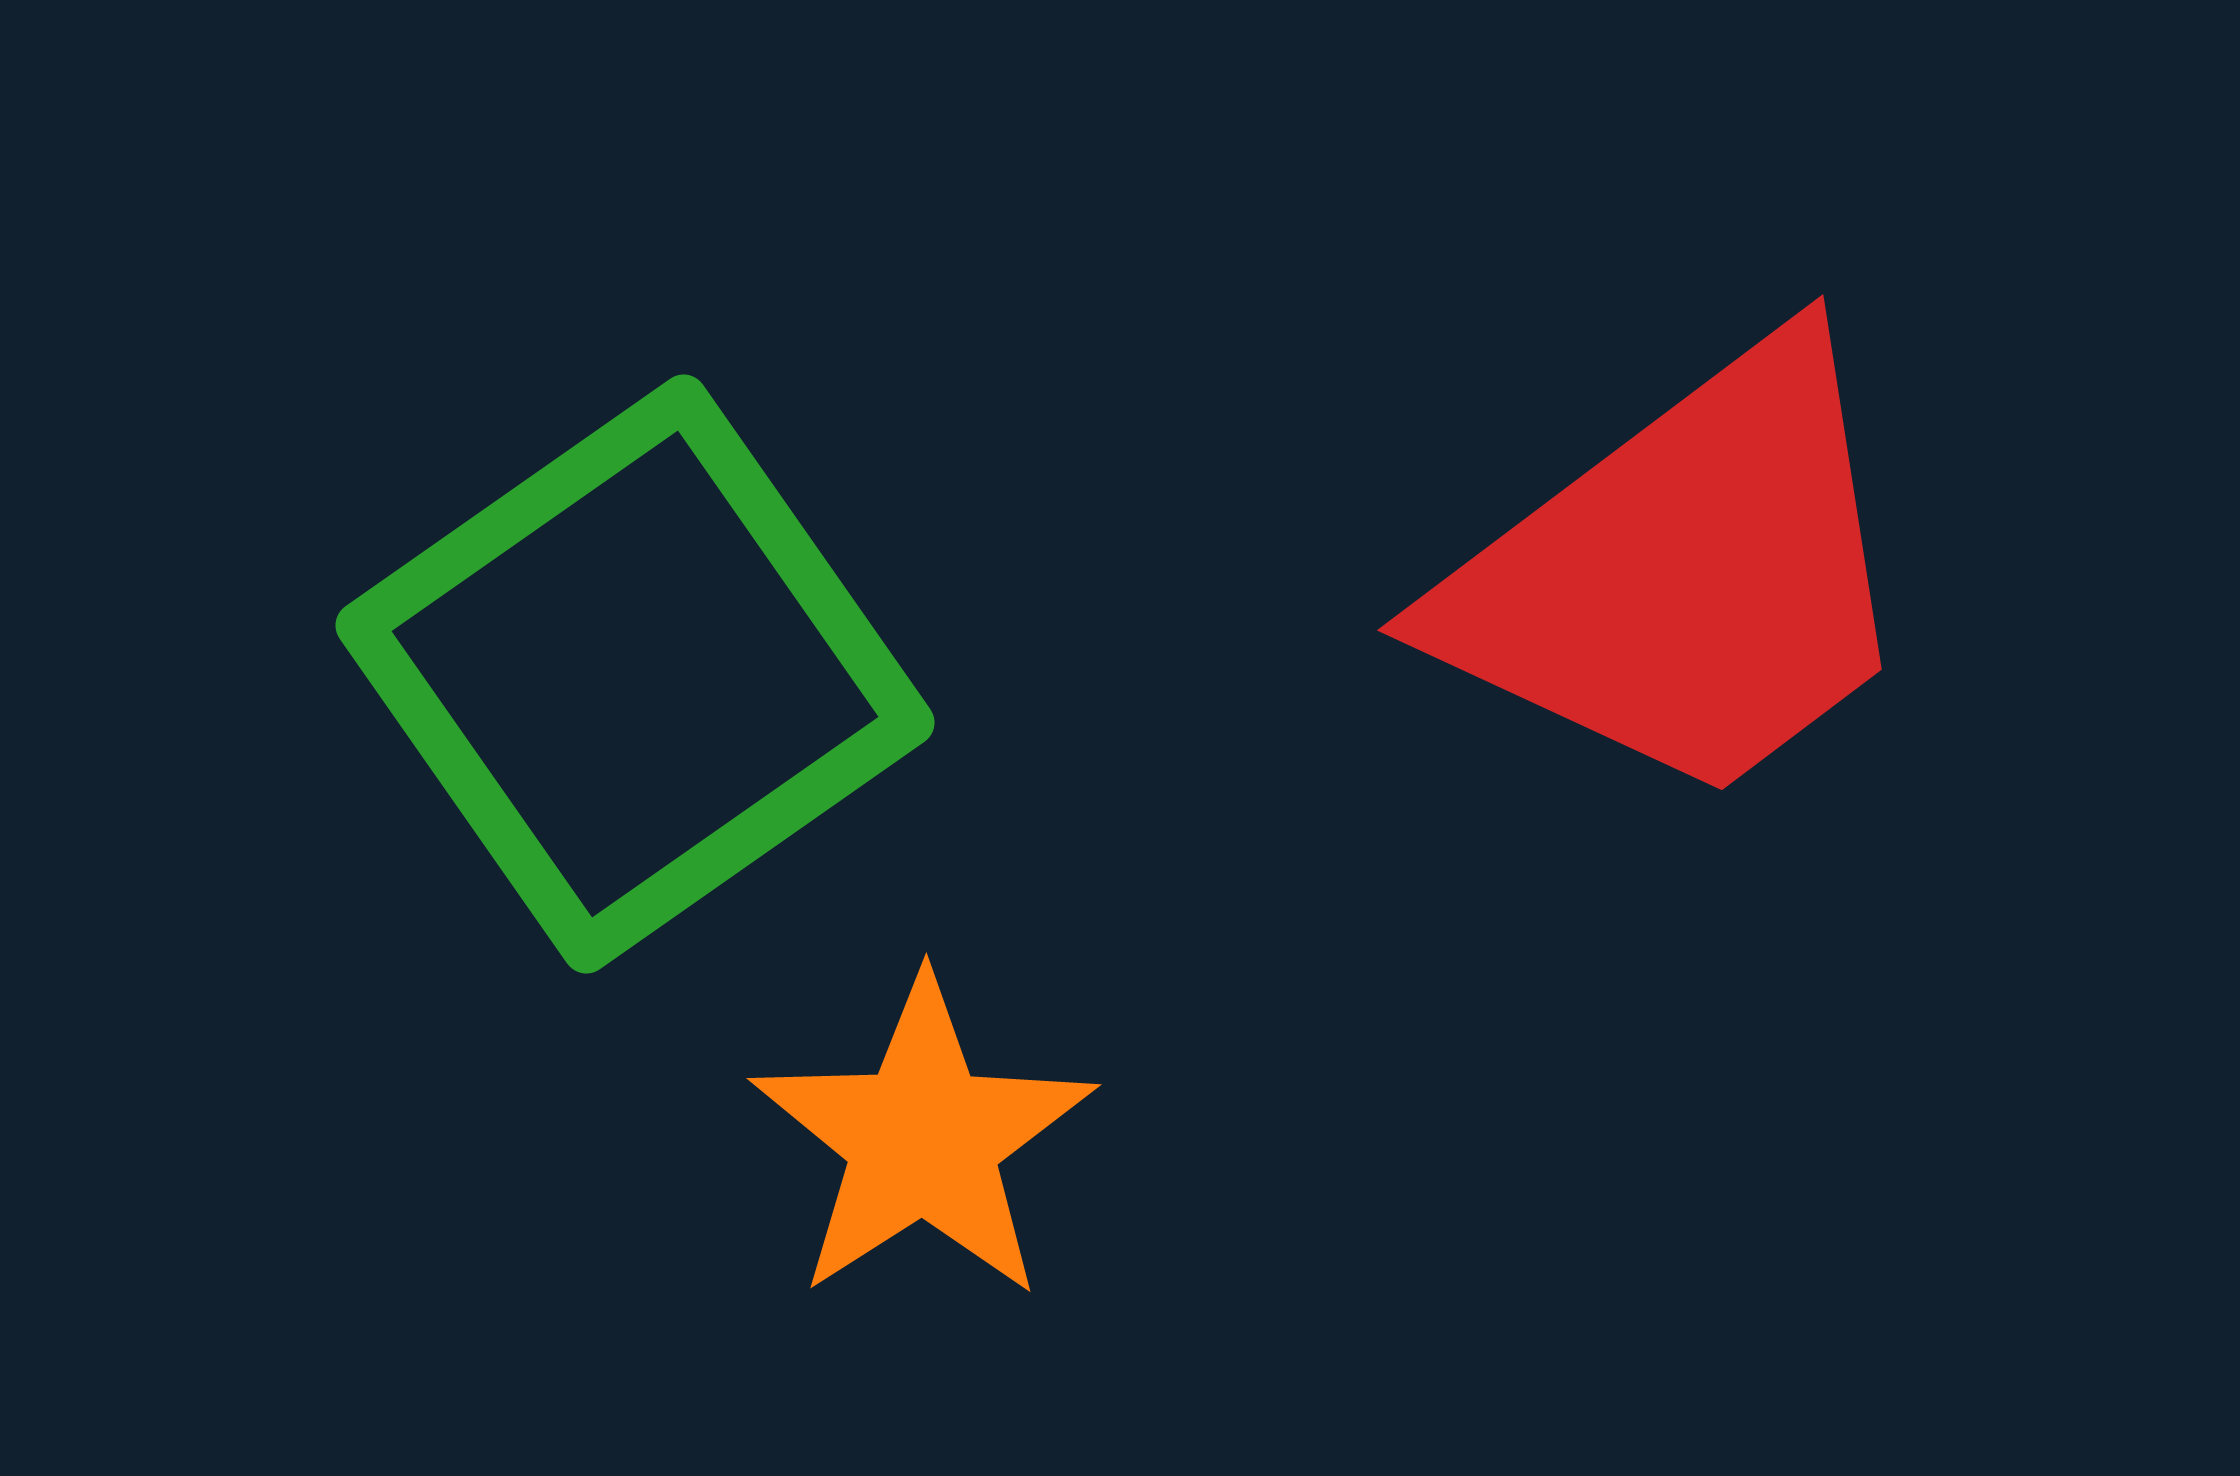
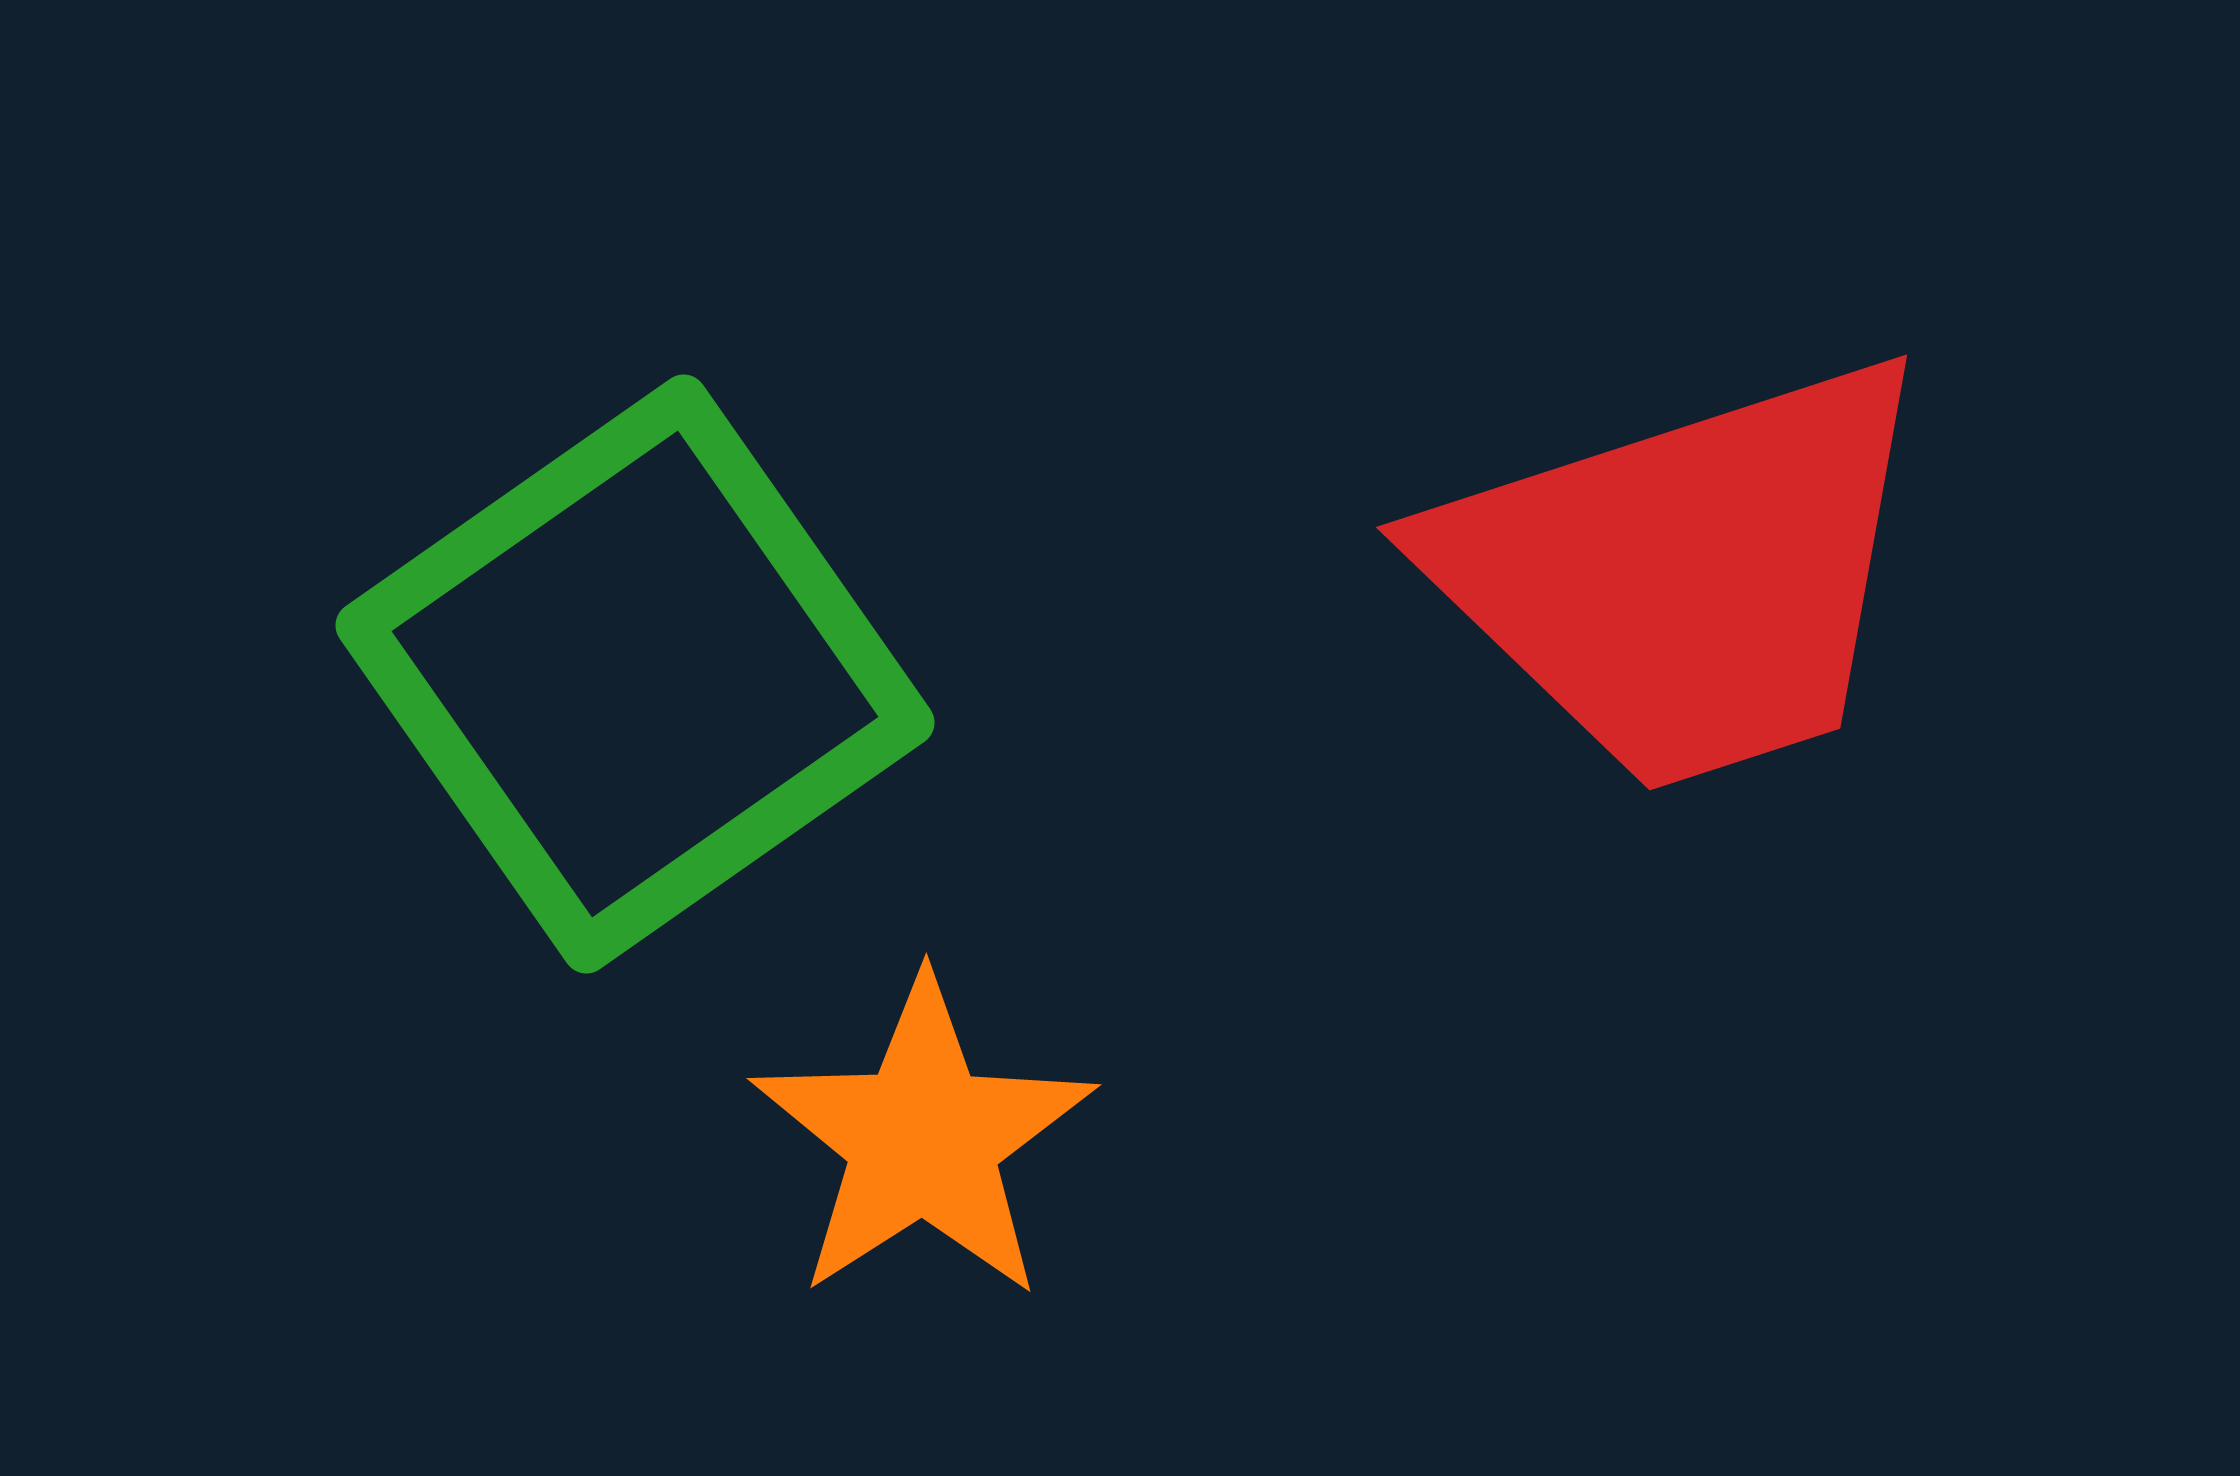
red trapezoid: rotated 19 degrees clockwise
